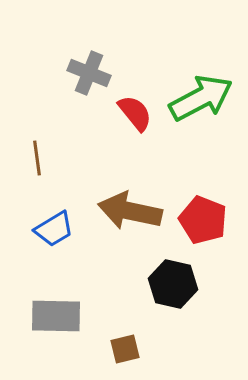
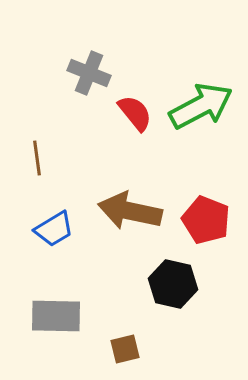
green arrow: moved 8 px down
red pentagon: moved 3 px right
